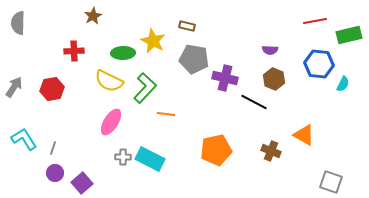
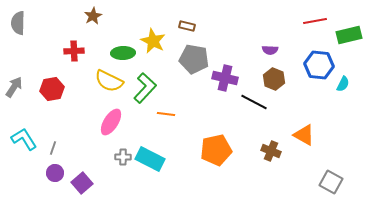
blue hexagon: moved 1 px down
gray square: rotated 10 degrees clockwise
